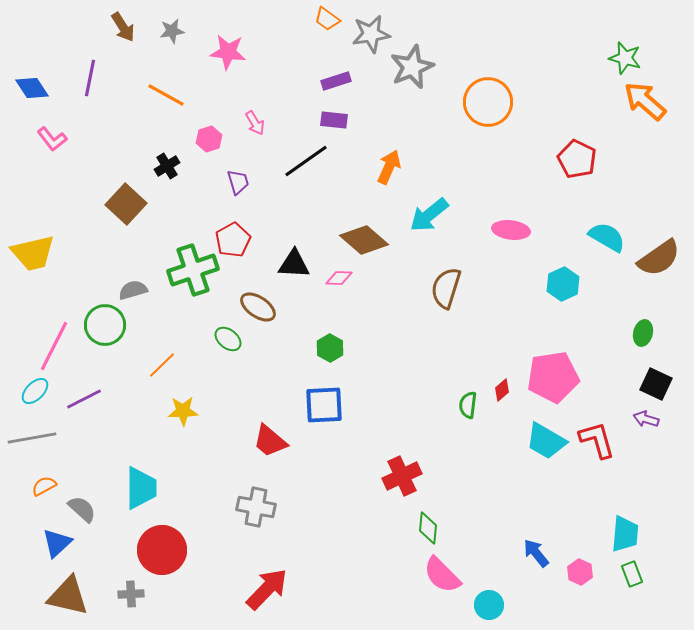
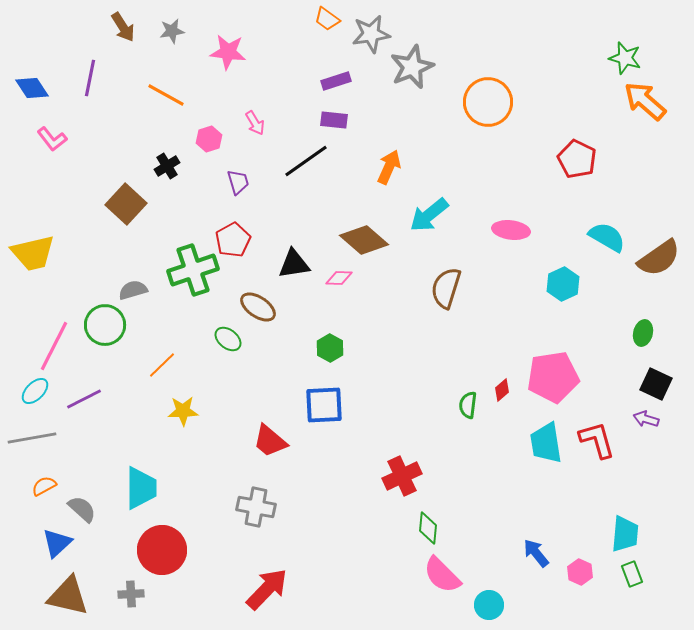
black triangle at (294, 264): rotated 12 degrees counterclockwise
cyan trapezoid at (546, 441): moved 2 px down; rotated 51 degrees clockwise
